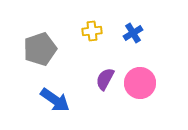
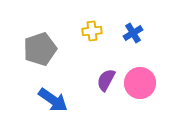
purple semicircle: moved 1 px right, 1 px down
blue arrow: moved 2 px left
